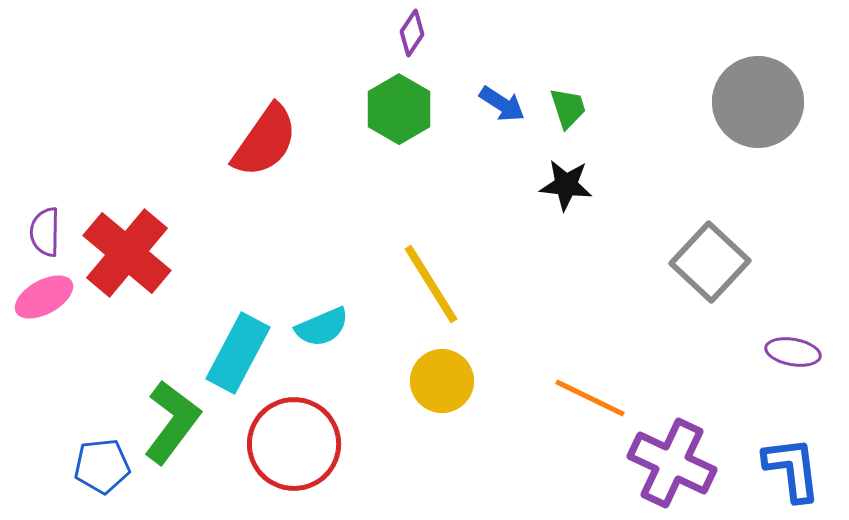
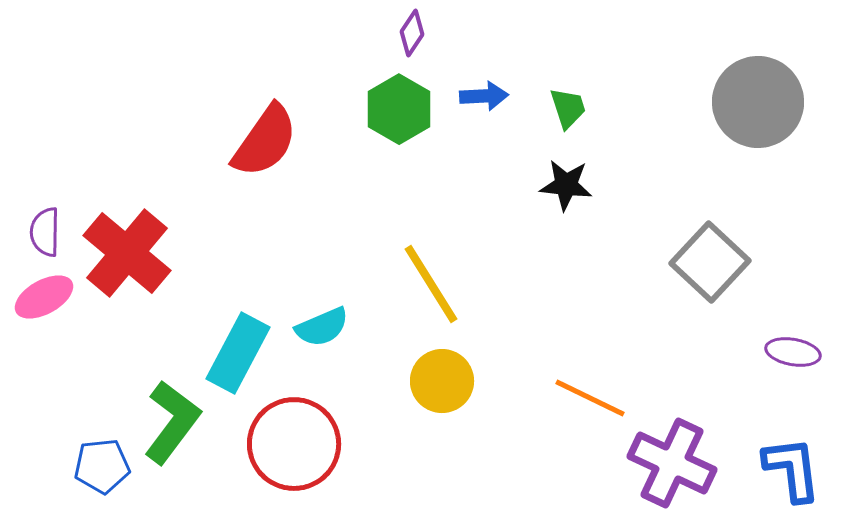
blue arrow: moved 18 px left, 8 px up; rotated 36 degrees counterclockwise
